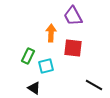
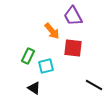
orange arrow: moved 1 px right, 2 px up; rotated 138 degrees clockwise
